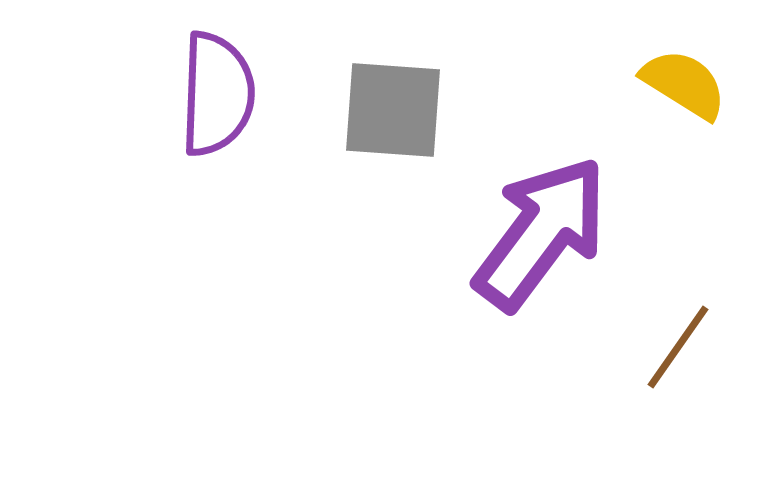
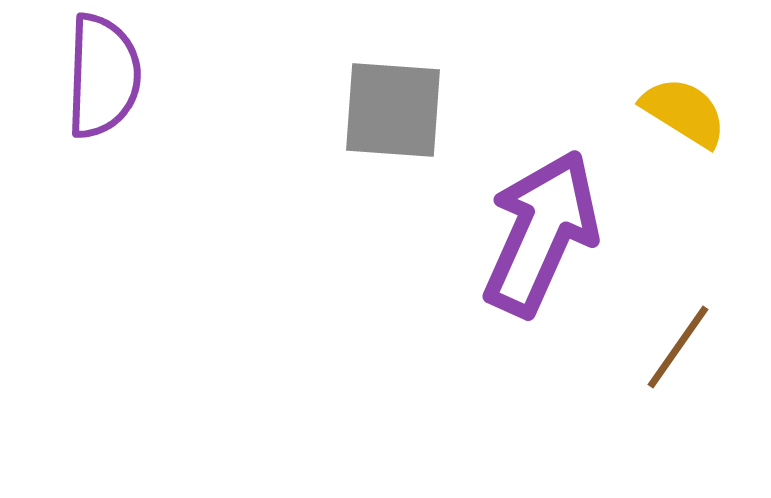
yellow semicircle: moved 28 px down
purple semicircle: moved 114 px left, 18 px up
purple arrow: rotated 13 degrees counterclockwise
